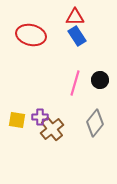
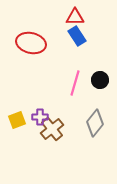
red ellipse: moved 8 px down
yellow square: rotated 30 degrees counterclockwise
